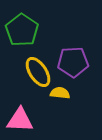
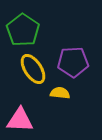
green pentagon: moved 1 px right
yellow ellipse: moved 5 px left, 3 px up
